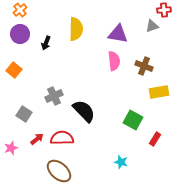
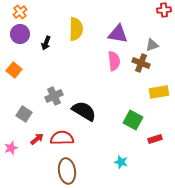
orange cross: moved 2 px down
gray triangle: moved 19 px down
brown cross: moved 3 px left, 3 px up
black semicircle: rotated 15 degrees counterclockwise
red rectangle: rotated 40 degrees clockwise
brown ellipse: moved 8 px right; rotated 40 degrees clockwise
